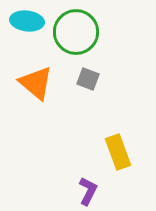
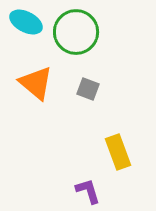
cyan ellipse: moved 1 px left, 1 px down; rotated 20 degrees clockwise
gray square: moved 10 px down
purple L-shape: rotated 44 degrees counterclockwise
